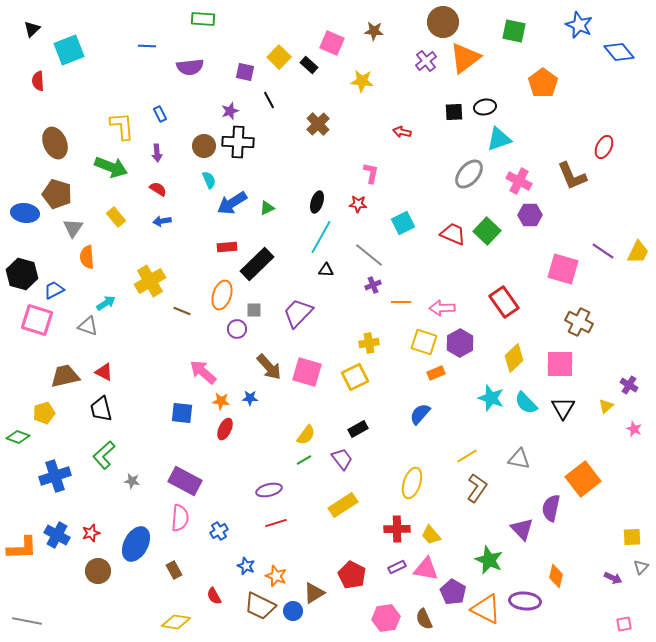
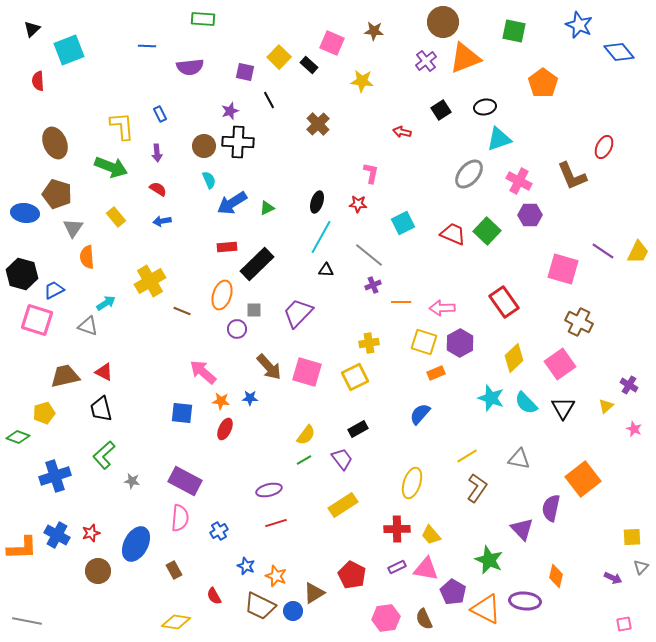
orange triangle at (465, 58): rotated 16 degrees clockwise
black square at (454, 112): moved 13 px left, 2 px up; rotated 30 degrees counterclockwise
pink square at (560, 364): rotated 36 degrees counterclockwise
